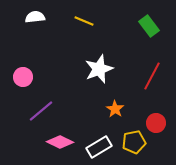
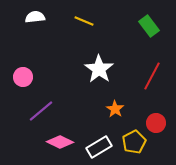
white star: rotated 16 degrees counterclockwise
yellow pentagon: rotated 15 degrees counterclockwise
